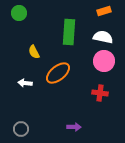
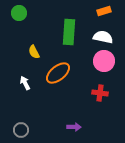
white arrow: rotated 56 degrees clockwise
gray circle: moved 1 px down
